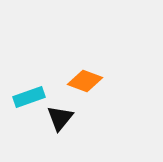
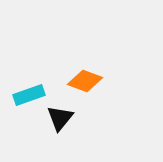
cyan rectangle: moved 2 px up
